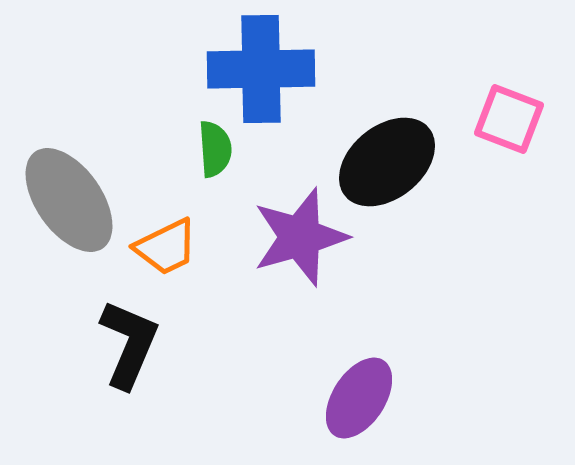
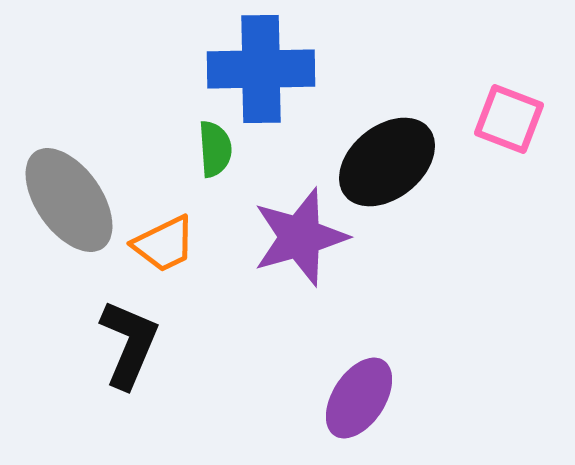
orange trapezoid: moved 2 px left, 3 px up
